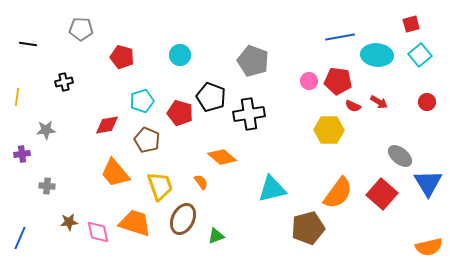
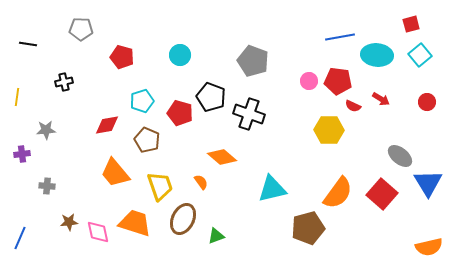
red arrow at (379, 102): moved 2 px right, 3 px up
black cross at (249, 114): rotated 28 degrees clockwise
